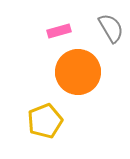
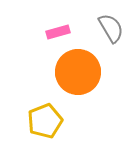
pink rectangle: moved 1 px left, 1 px down
